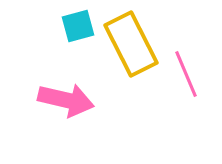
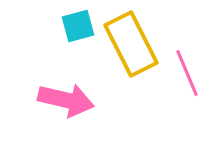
pink line: moved 1 px right, 1 px up
